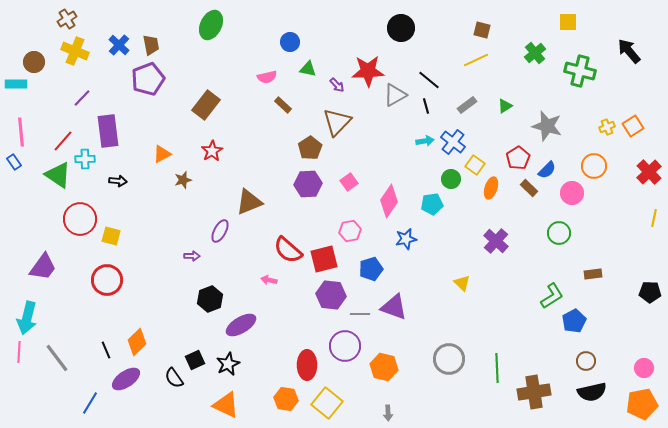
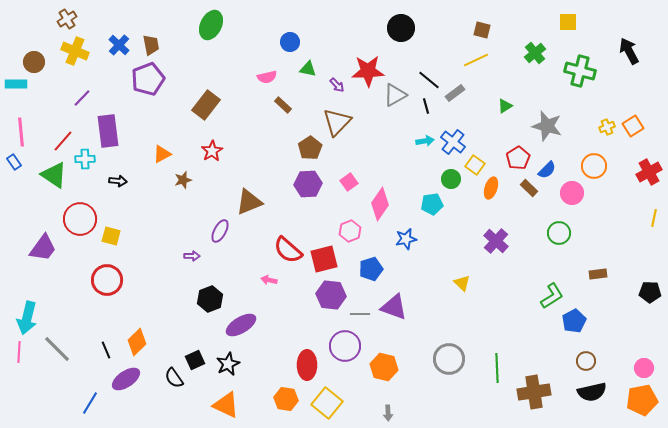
black arrow at (629, 51): rotated 12 degrees clockwise
gray rectangle at (467, 105): moved 12 px left, 12 px up
red cross at (649, 172): rotated 15 degrees clockwise
green triangle at (58, 175): moved 4 px left
pink diamond at (389, 201): moved 9 px left, 3 px down
pink hexagon at (350, 231): rotated 10 degrees counterclockwise
purple trapezoid at (43, 267): moved 19 px up
brown rectangle at (593, 274): moved 5 px right
gray line at (57, 358): moved 9 px up; rotated 8 degrees counterclockwise
orange pentagon at (642, 404): moved 4 px up
